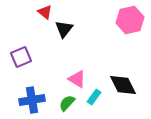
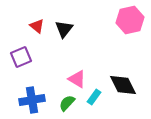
red triangle: moved 8 px left, 14 px down
